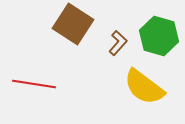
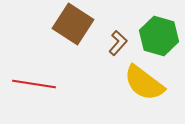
yellow semicircle: moved 4 px up
